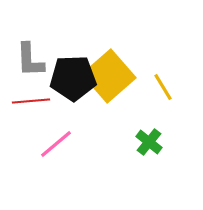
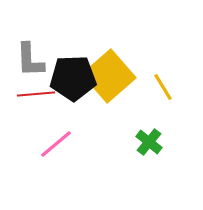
red line: moved 5 px right, 7 px up
